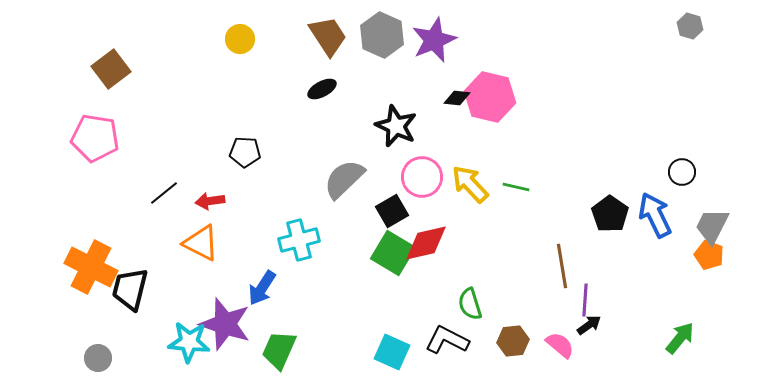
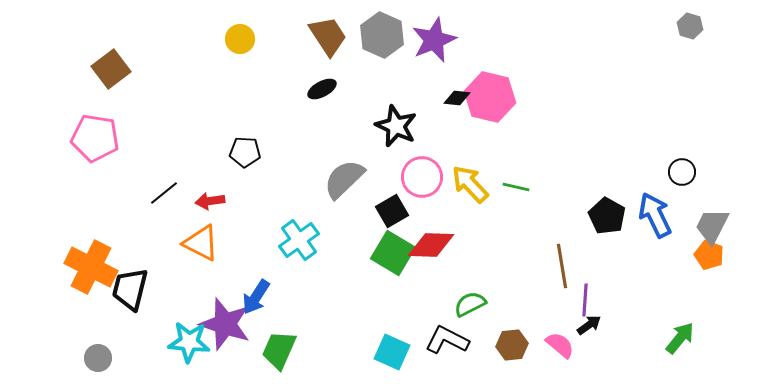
black pentagon at (610, 214): moved 3 px left, 2 px down; rotated 6 degrees counterclockwise
cyan cross at (299, 240): rotated 21 degrees counterclockwise
red diamond at (426, 243): moved 5 px right, 2 px down; rotated 15 degrees clockwise
blue arrow at (262, 288): moved 6 px left, 9 px down
green semicircle at (470, 304): rotated 80 degrees clockwise
brown hexagon at (513, 341): moved 1 px left, 4 px down
